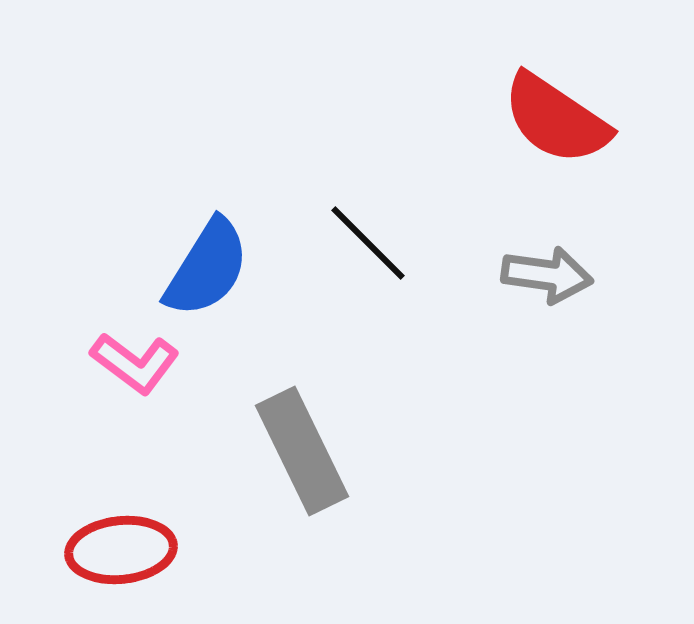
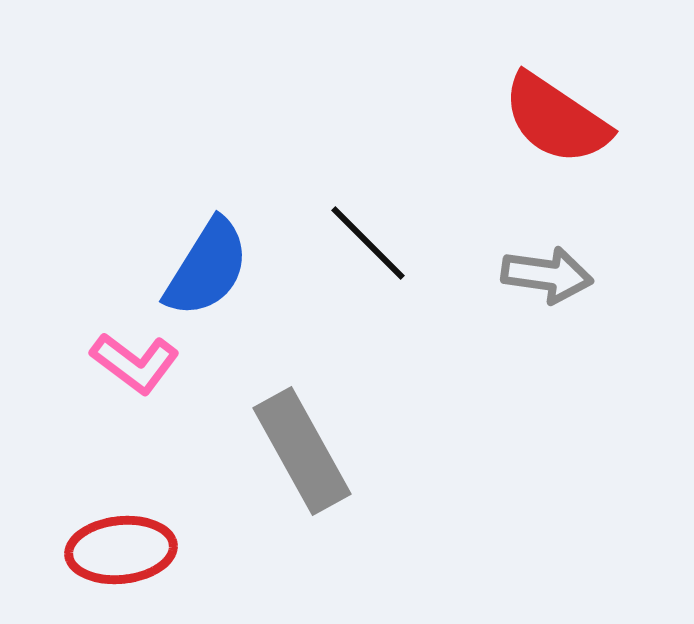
gray rectangle: rotated 3 degrees counterclockwise
